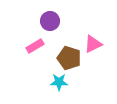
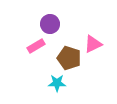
purple circle: moved 3 px down
pink rectangle: moved 1 px right
cyan star: moved 2 px left, 1 px down
